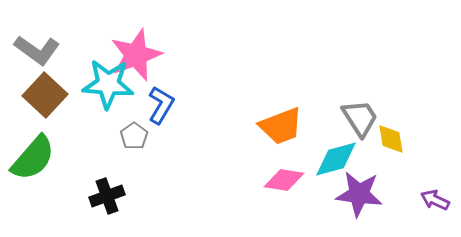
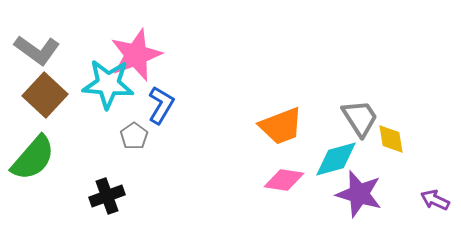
purple star: rotated 9 degrees clockwise
